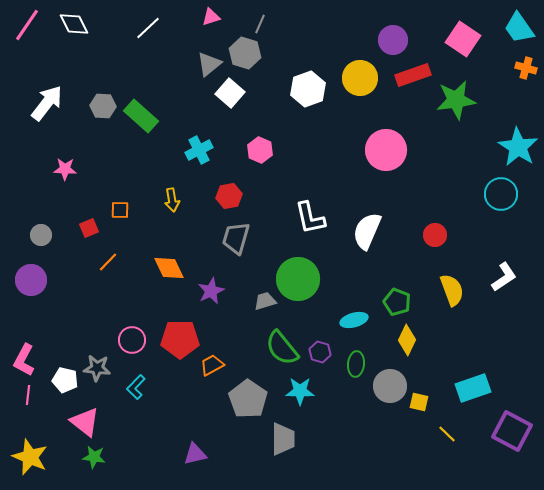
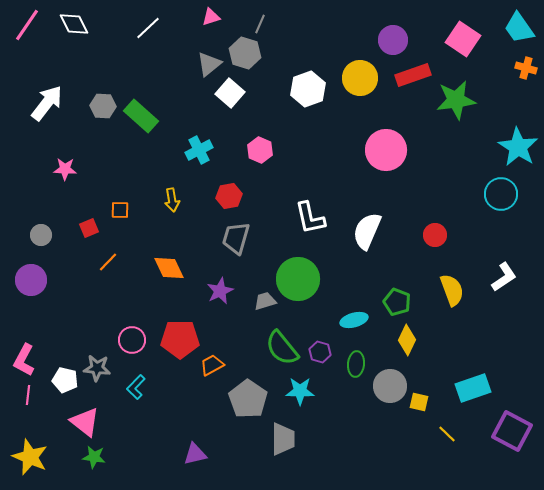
purple star at (211, 291): moved 9 px right
